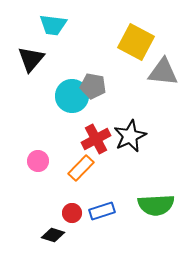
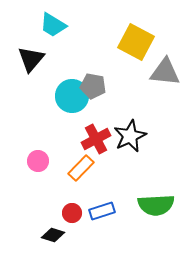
cyan trapezoid: rotated 24 degrees clockwise
gray triangle: moved 2 px right
